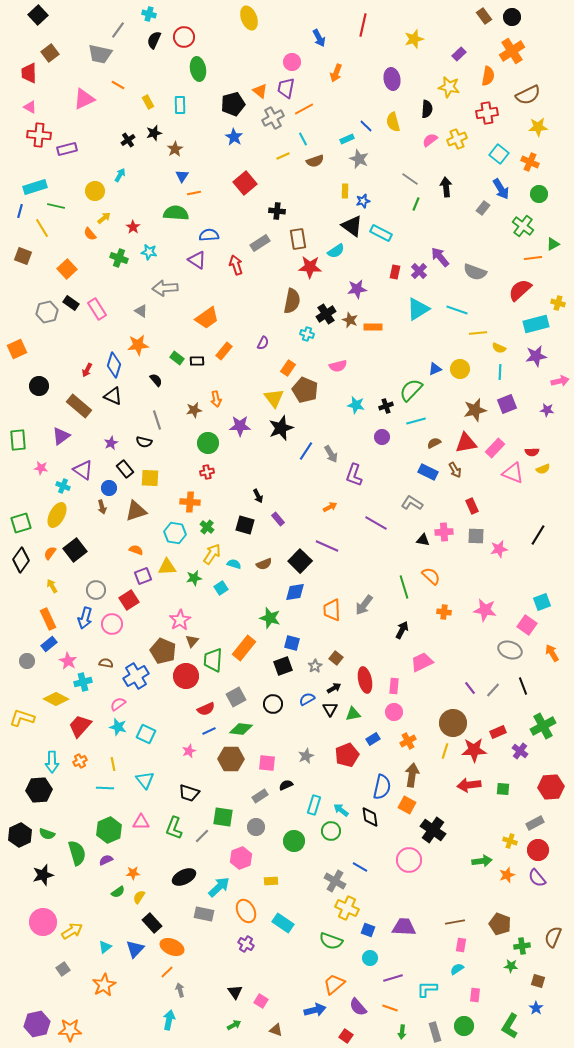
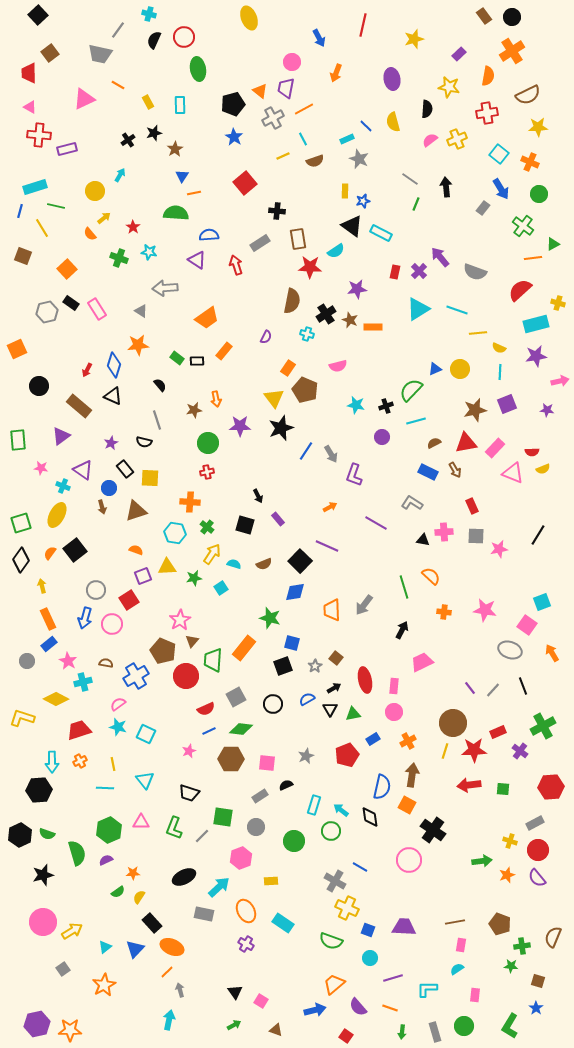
purple semicircle at (263, 343): moved 3 px right, 6 px up
black semicircle at (156, 380): moved 4 px right, 5 px down
yellow arrow at (52, 586): moved 10 px left; rotated 16 degrees clockwise
red trapezoid at (80, 726): moved 1 px left, 4 px down; rotated 30 degrees clockwise
